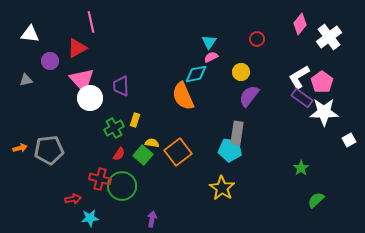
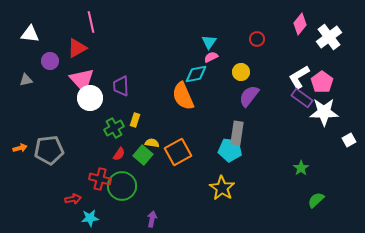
orange square: rotated 8 degrees clockwise
